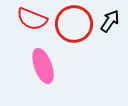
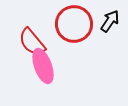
red semicircle: moved 23 px down; rotated 28 degrees clockwise
